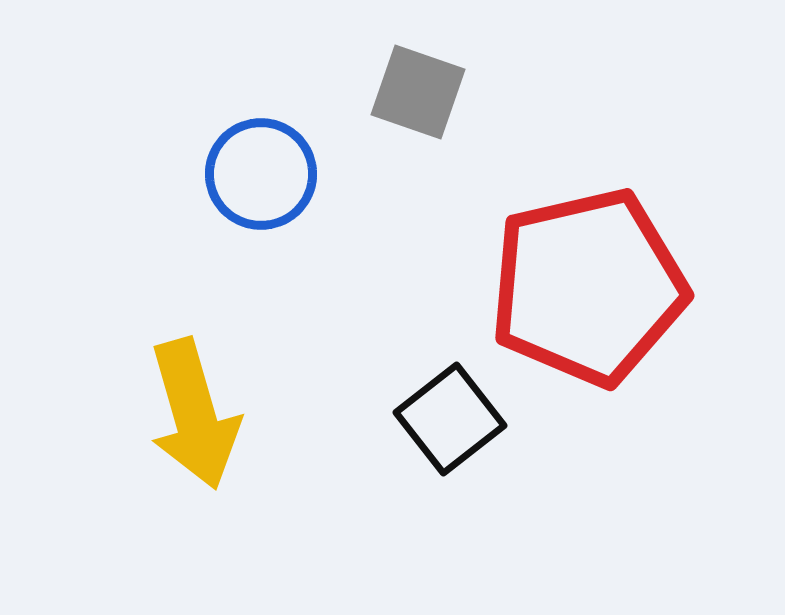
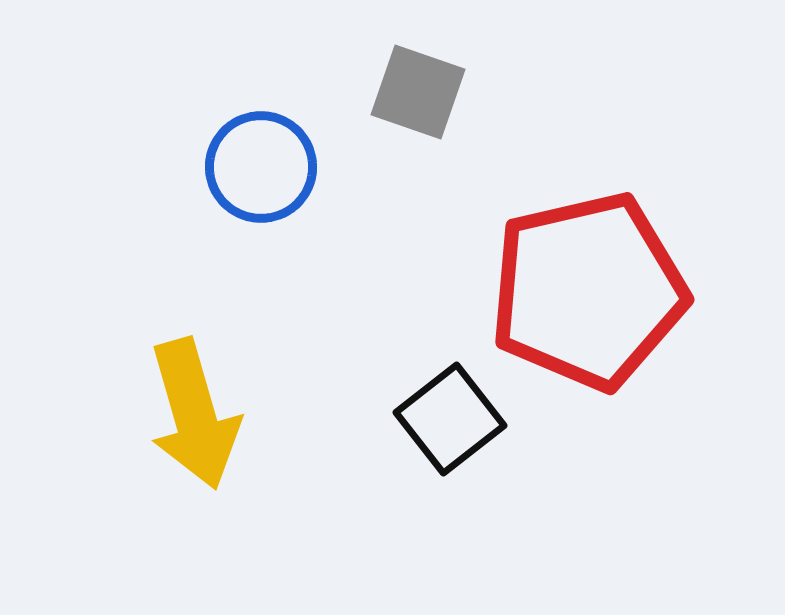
blue circle: moved 7 px up
red pentagon: moved 4 px down
